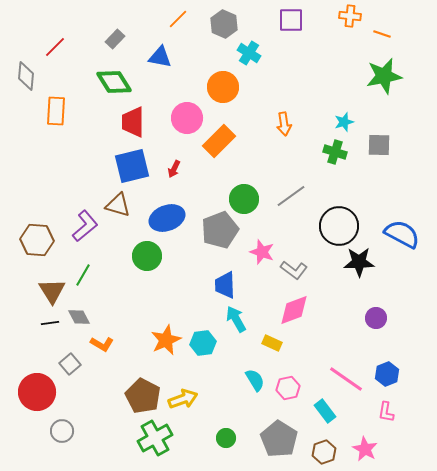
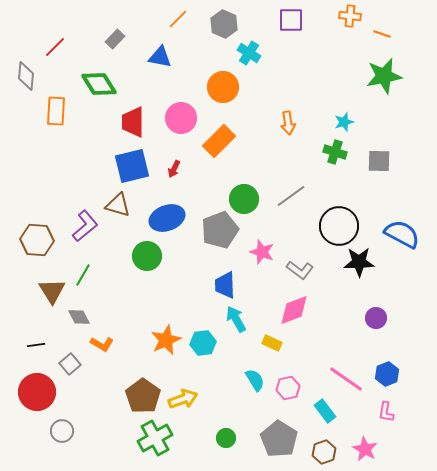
green diamond at (114, 82): moved 15 px left, 2 px down
pink circle at (187, 118): moved 6 px left
orange arrow at (284, 124): moved 4 px right, 1 px up
gray square at (379, 145): moved 16 px down
gray L-shape at (294, 270): moved 6 px right
black line at (50, 323): moved 14 px left, 22 px down
brown pentagon at (143, 396): rotated 8 degrees clockwise
